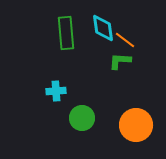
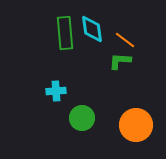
cyan diamond: moved 11 px left, 1 px down
green rectangle: moved 1 px left
